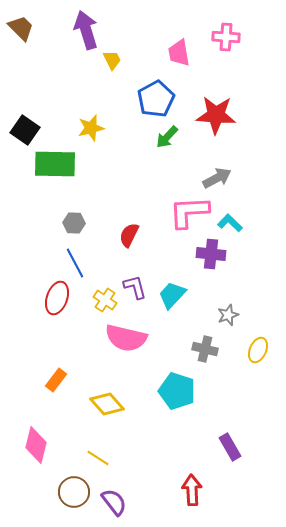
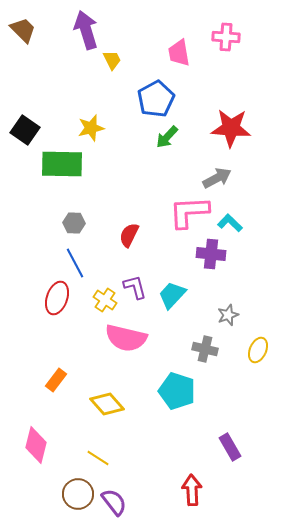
brown trapezoid: moved 2 px right, 2 px down
red star: moved 15 px right, 13 px down
green rectangle: moved 7 px right
brown circle: moved 4 px right, 2 px down
